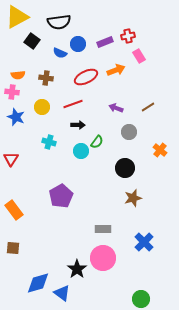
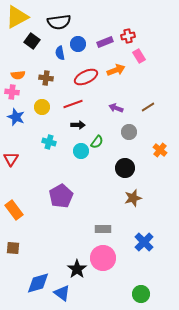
blue semicircle: rotated 56 degrees clockwise
green circle: moved 5 px up
